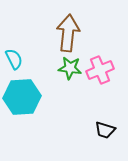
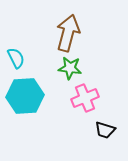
brown arrow: rotated 9 degrees clockwise
cyan semicircle: moved 2 px right, 1 px up
pink cross: moved 15 px left, 28 px down
cyan hexagon: moved 3 px right, 1 px up
